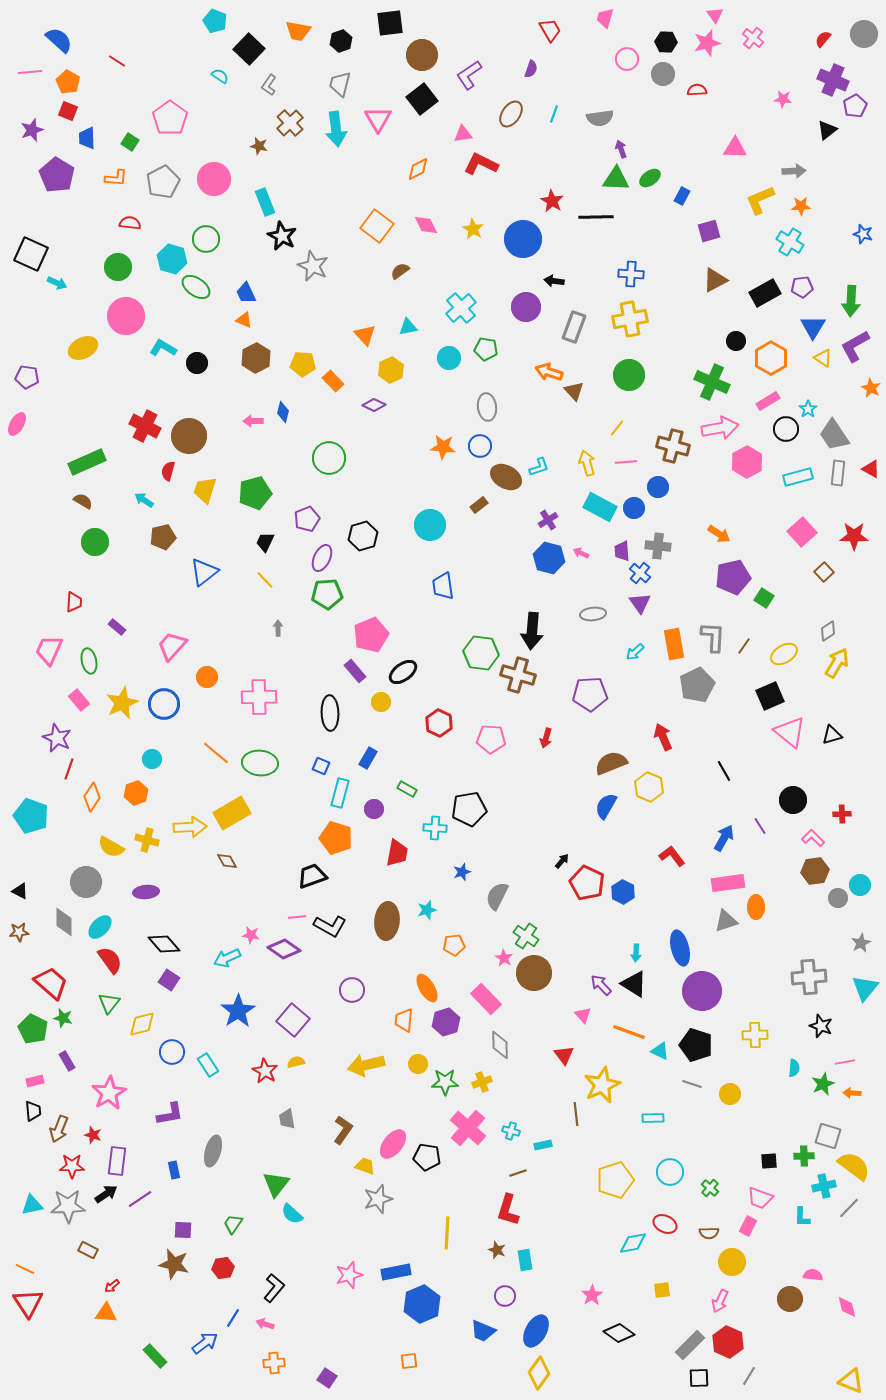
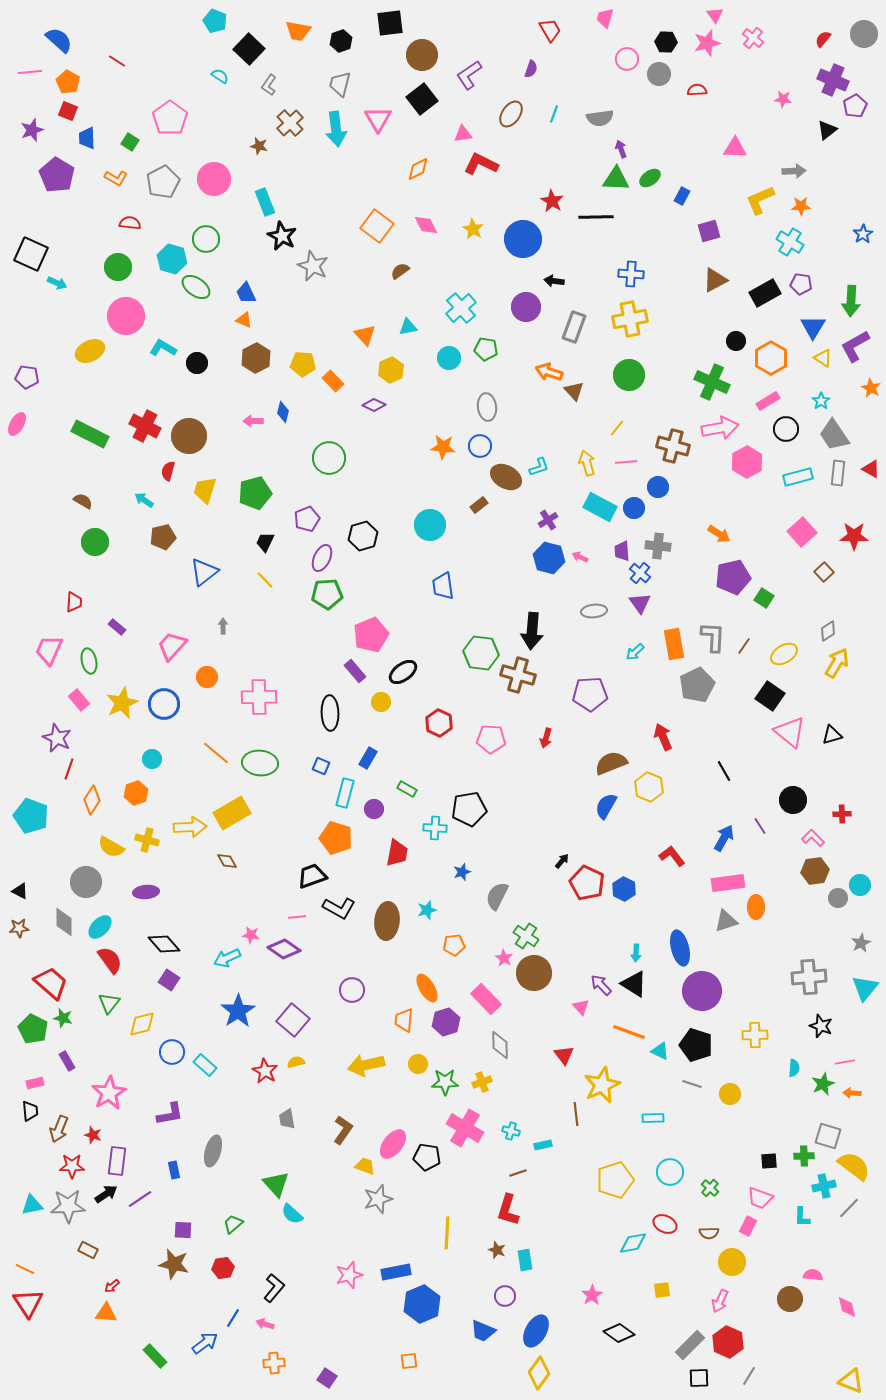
gray circle at (663, 74): moved 4 px left
orange L-shape at (116, 178): rotated 25 degrees clockwise
blue star at (863, 234): rotated 24 degrees clockwise
purple pentagon at (802, 287): moved 1 px left, 3 px up; rotated 15 degrees clockwise
yellow ellipse at (83, 348): moved 7 px right, 3 px down
cyan star at (808, 409): moved 13 px right, 8 px up
green rectangle at (87, 462): moved 3 px right, 28 px up; rotated 51 degrees clockwise
pink arrow at (581, 553): moved 1 px left, 4 px down
gray ellipse at (593, 614): moved 1 px right, 3 px up
gray arrow at (278, 628): moved 55 px left, 2 px up
black square at (770, 696): rotated 32 degrees counterclockwise
cyan rectangle at (340, 793): moved 5 px right
orange diamond at (92, 797): moved 3 px down
blue hexagon at (623, 892): moved 1 px right, 3 px up
black L-shape at (330, 926): moved 9 px right, 18 px up
brown star at (19, 932): moved 4 px up
pink triangle at (583, 1015): moved 2 px left, 8 px up
cyan rectangle at (208, 1065): moved 3 px left; rotated 15 degrees counterclockwise
pink rectangle at (35, 1081): moved 2 px down
black trapezoid at (33, 1111): moved 3 px left
pink cross at (468, 1128): moved 3 px left; rotated 12 degrees counterclockwise
green triangle at (276, 1184): rotated 20 degrees counterclockwise
green trapezoid at (233, 1224): rotated 15 degrees clockwise
